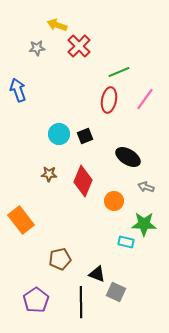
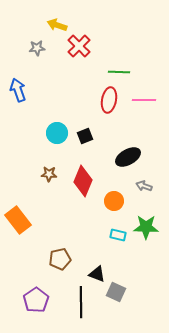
green line: rotated 25 degrees clockwise
pink line: moved 1 px left, 1 px down; rotated 55 degrees clockwise
cyan circle: moved 2 px left, 1 px up
black ellipse: rotated 60 degrees counterclockwise
gray arrow: moved 2 px left, 1 px up
orange rectangle: moved 3 px left
green star: moved 2 px right, 3 px down
cyan rectangle: moved 8 px left, 7 px up
